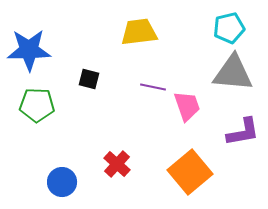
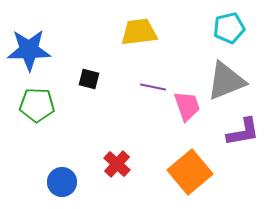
gray triangle: moved 7 px left, 8 px down; rotated 27 degrees counterclockwise
